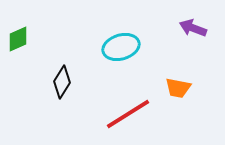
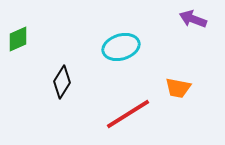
purple arrow: moved 9 px up
